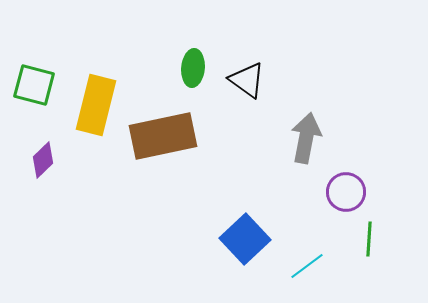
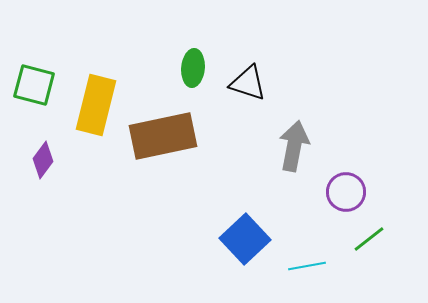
black triangle: moved 1 px right, 3 px down; rotated 18 degrees counterclockwise
gray arrow: moved 12 px left, 8 px down
purple diamond: rotated 9 degrees counterclockwise
green line: rotated 48 degrees clockwise
cyan line: rotated 27 degrees clockwise
